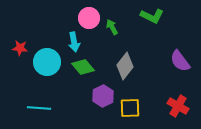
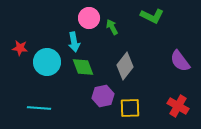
green diamond: rotated 20 degrees clockwise
purple hexagon: rotated 15 degrees clockwise
